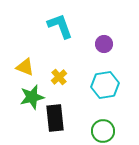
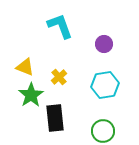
green star: moved 1 px left, 2 px up; rotated 20 degrees counterclockwise
